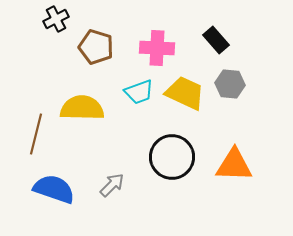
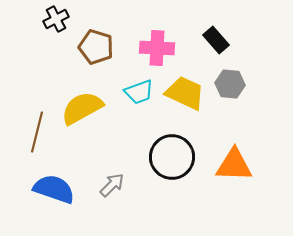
yellow semicircle: rotated 30 degrees counterclockwise
brown line: moved 1 px right, 2 px up
